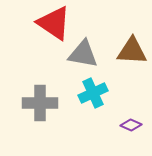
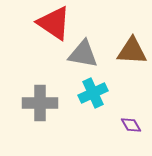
purple diamond: rotated 35 degrees clockwise
